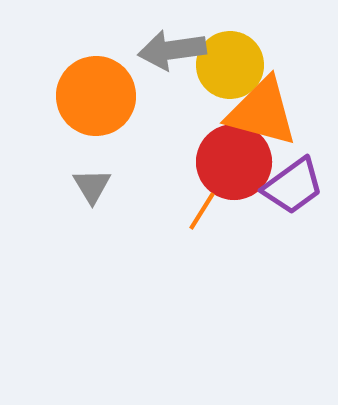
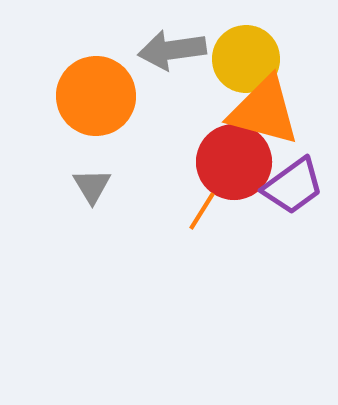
yellow circle: moved 16 px right, 6 px up
orange triangle: moved 2 px right, 1 px up
